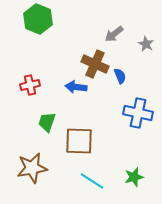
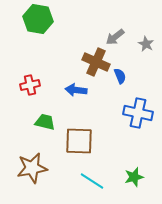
green hexagon: rotated 12 degrees counterclockwise
gray arrow: moved 1 px right, 3 px down
brown cross: moved 1 px right, 2 px up
blue arrow: moved 3 px down
green trapezoid: moved 2 px left; rotated 85 degrees clockwise
